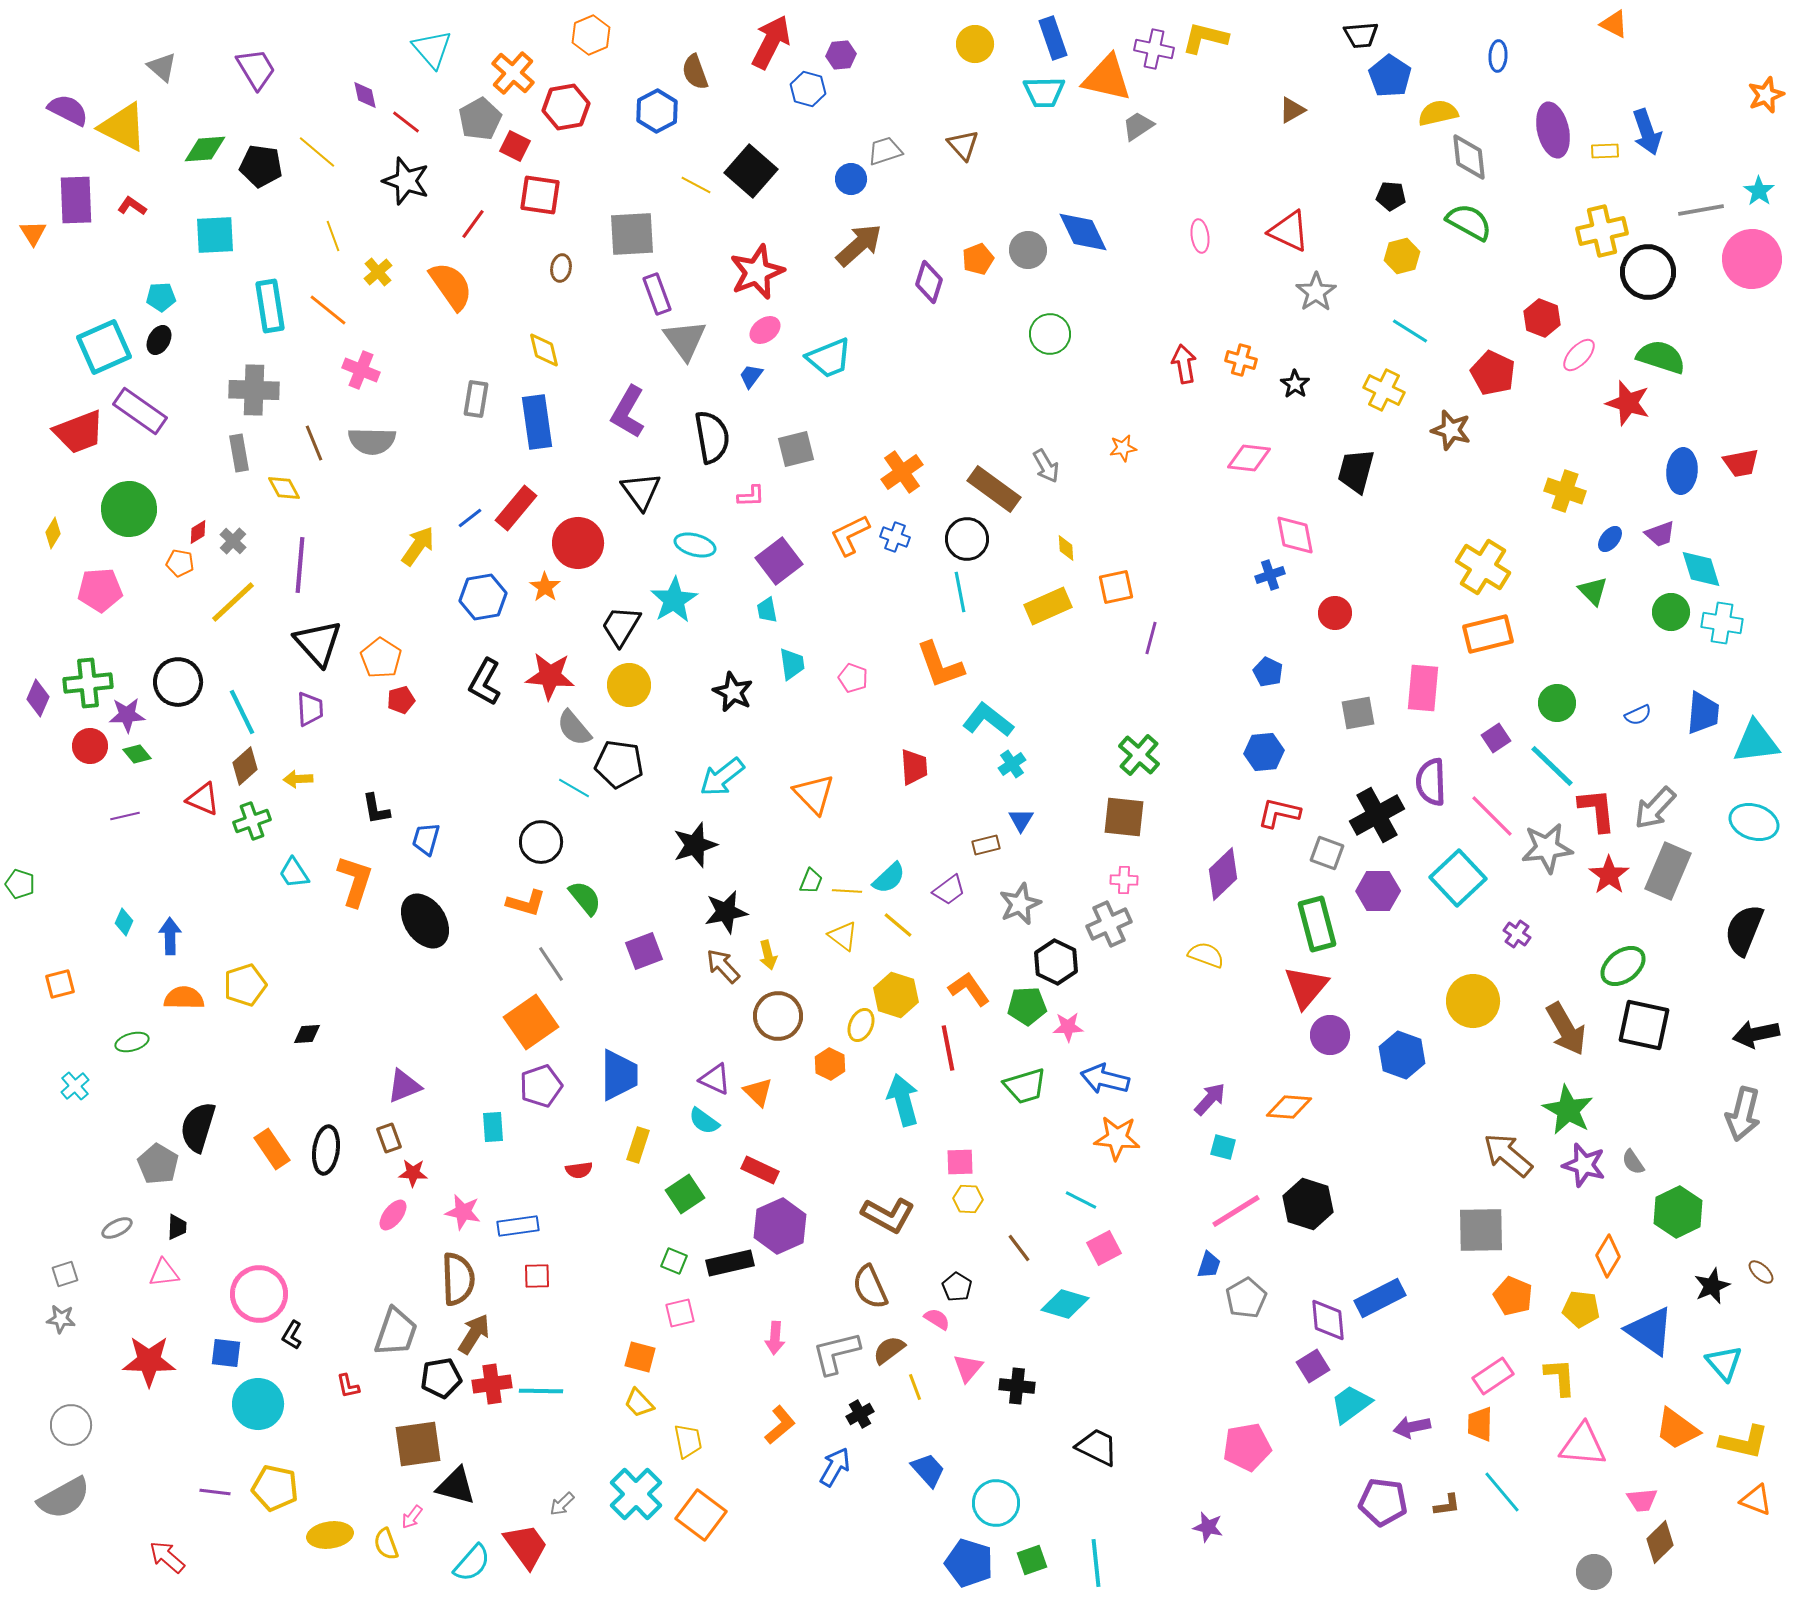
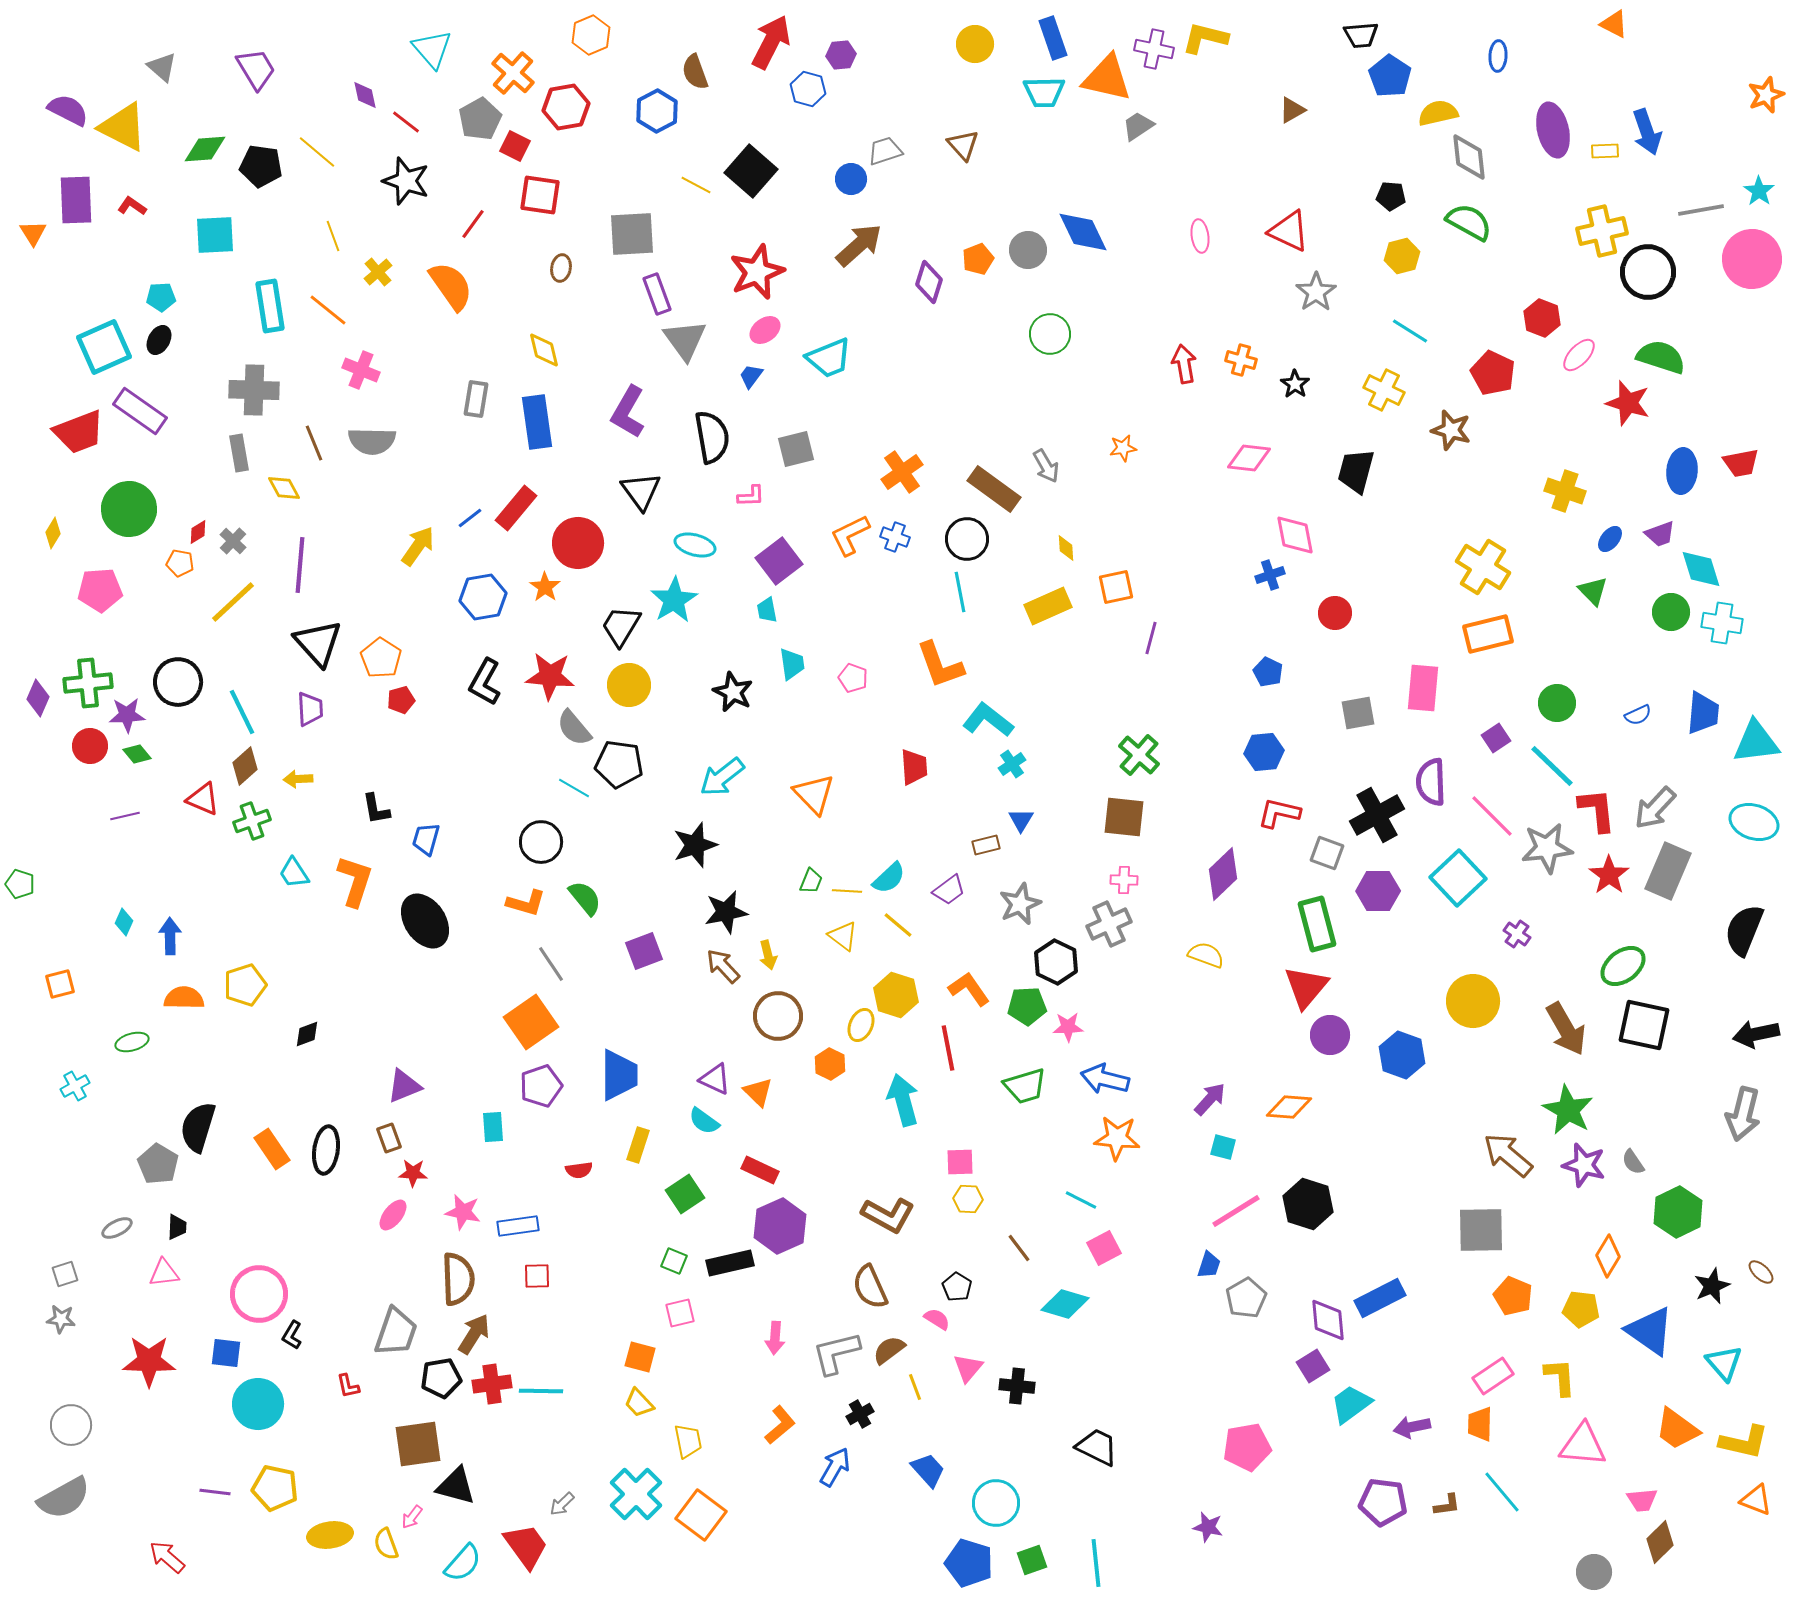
black diamond at (307, 1034): rotated 16 degrees counterclockwise
cyan cross at (75, 1086): rotated 12 degrees clockwise
cyan semicircle at (472, 1563): moved 9 px left
